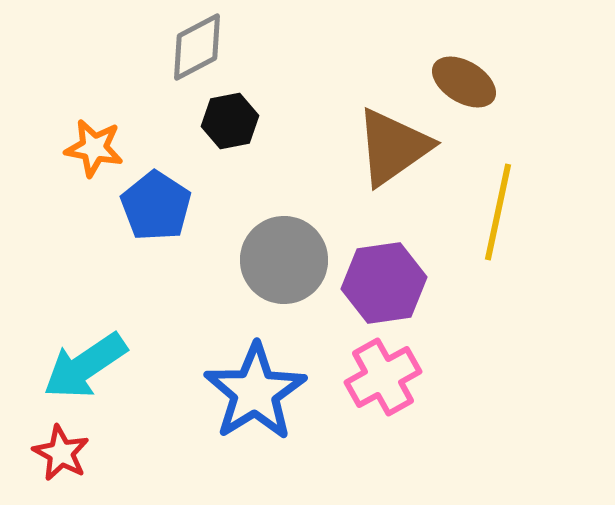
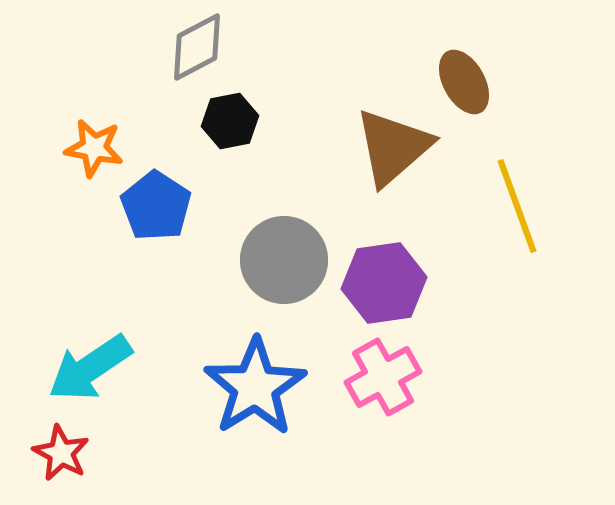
brown ellipse: rotated 30 degrees clockwise
brown triangle: rotated 6 degrees counterclockwise
yellow line: moved 19 px right, 6 px up; rotated 32 degrees counterclockwise
cyan arrow: moved 5 px right, 2 px down
blue star: moved 5 px up
